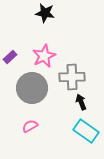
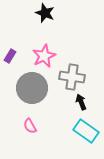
black star: rotated 12 degrees clockwise
purple rectangle: moved 1 px up; rotated 16 degrees counterclockwise
gray cross: rotated 10 degrees clockwise
pink semicircle: rotated 91 degrees counterclockwise
